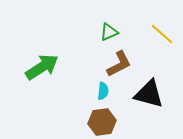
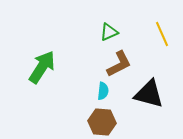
yellow line: rotated 25 degrees clockwise
green arrow: rotated 24 degrees counterclockwise
brown hexagon: rotated 12 degrees clockwise
